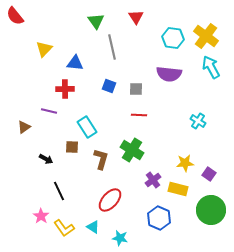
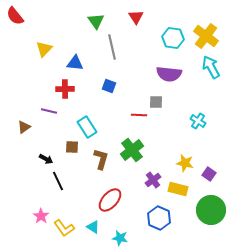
gray square: moved 20 px right, 13 px down
green cross: rotated 20 degrees clockwise
yellow star: rotated 18 degrees clockwise
black line: moved 1 px left, 10 px up
